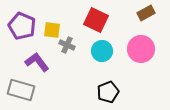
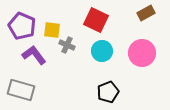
pink circle: moved 1 px right, 4 px down
purple L-shape: moved 3 px left, 7 px up
